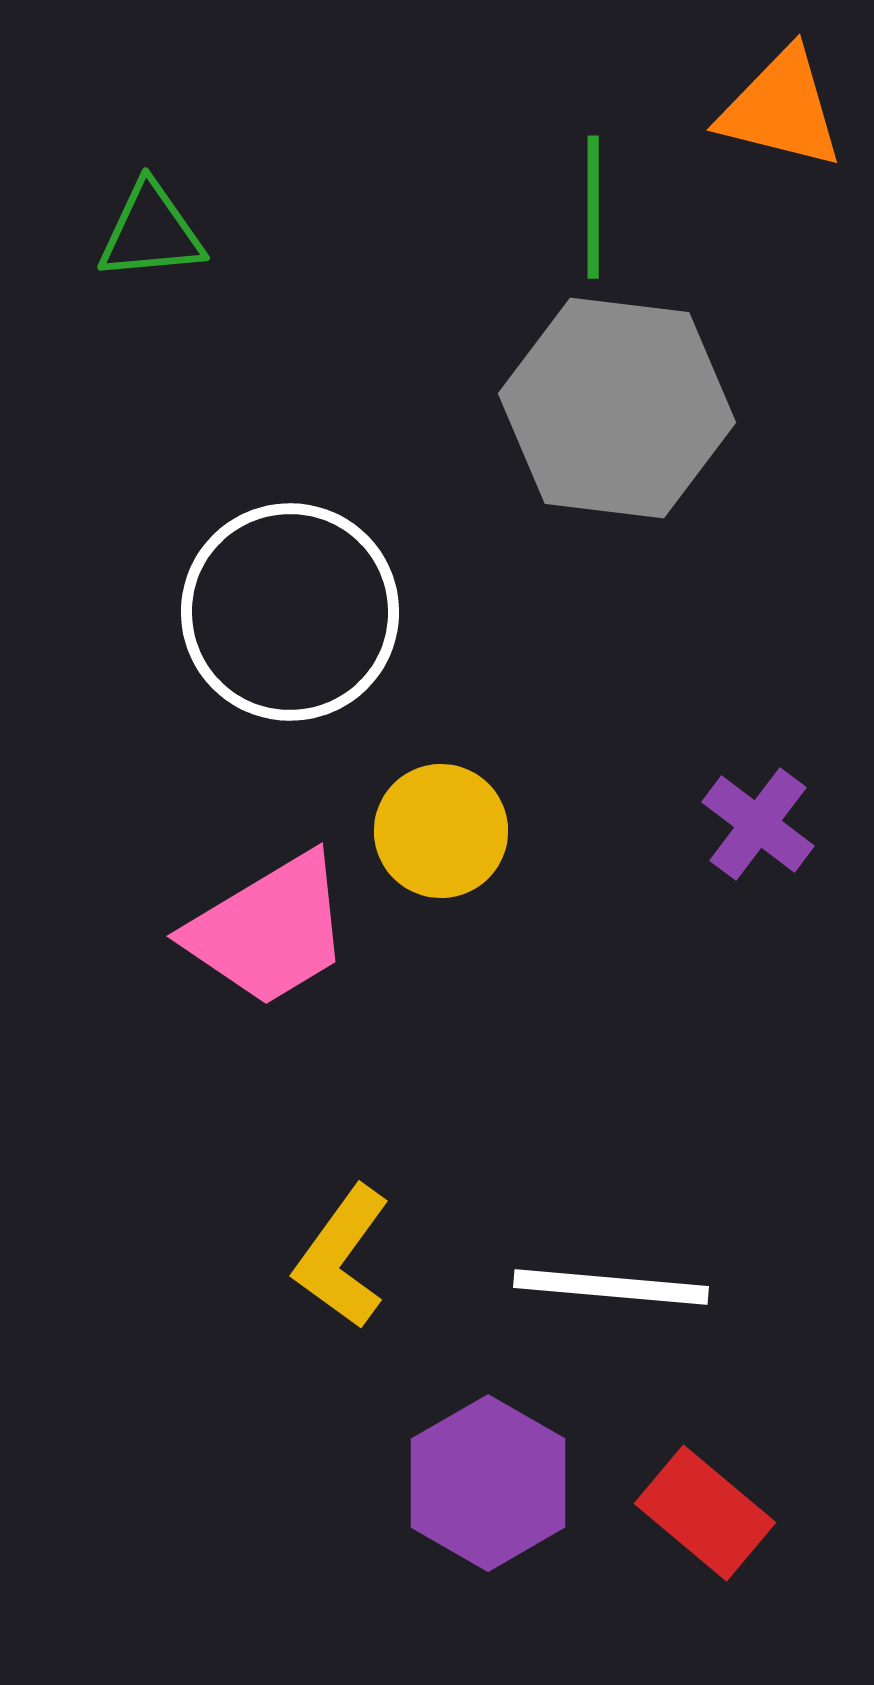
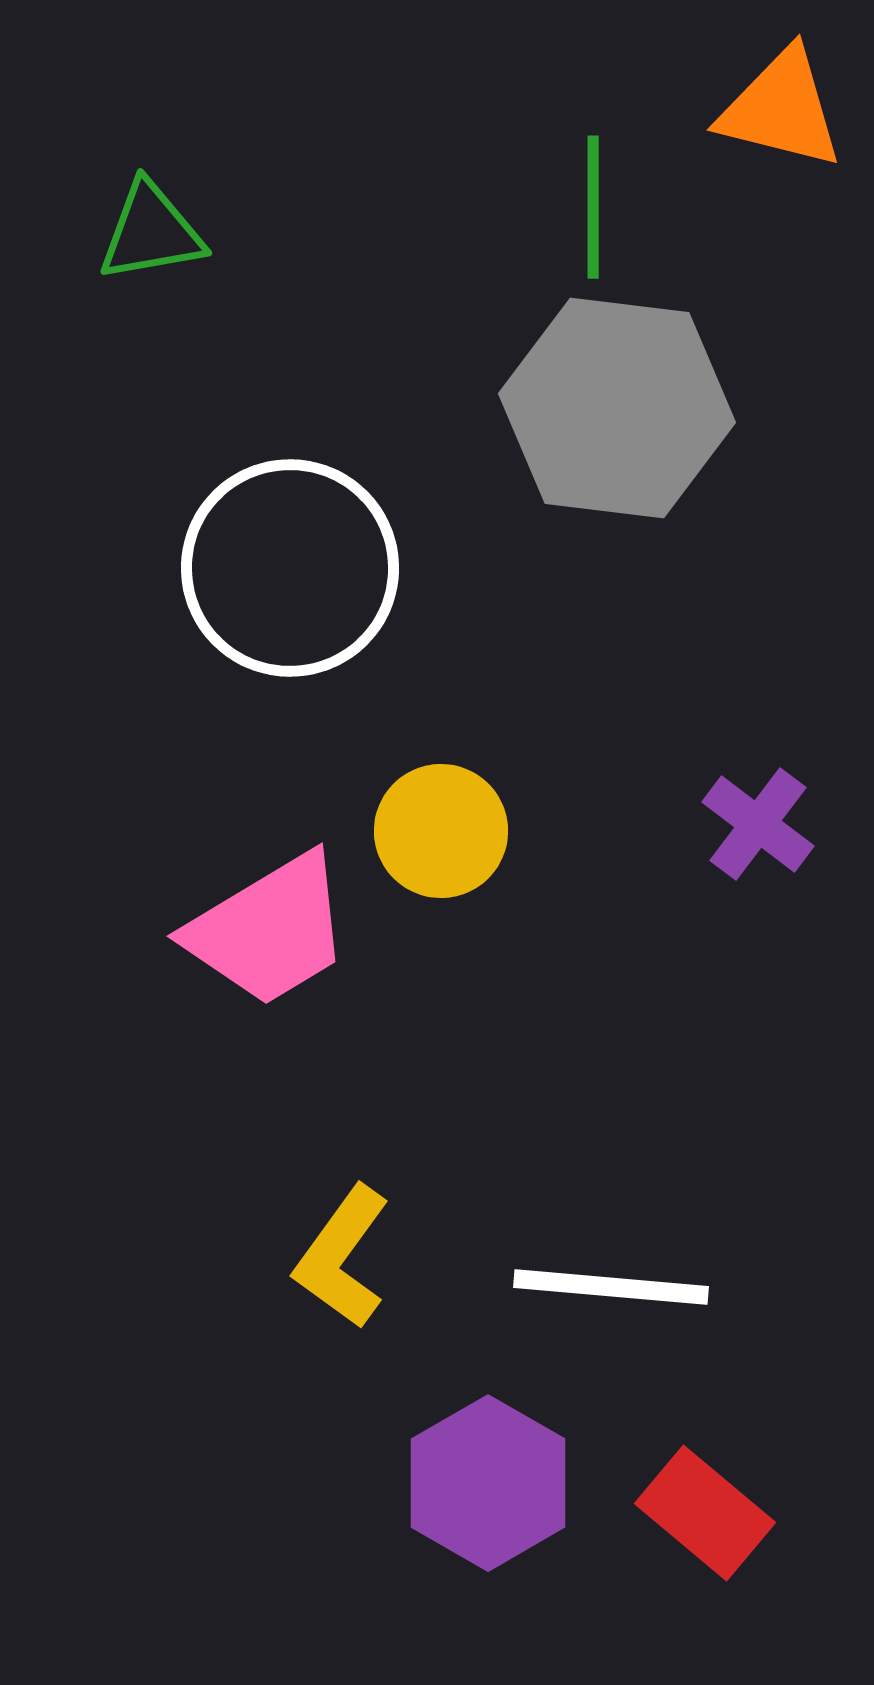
green triangle: rotated 5 degrees counterclockwise
white circle: moved 44 px up
